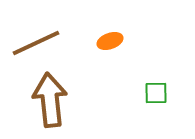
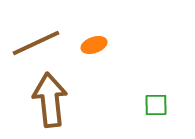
orange ellipse: moved 16 px left, 4 px down
green square: moved 12 px down
